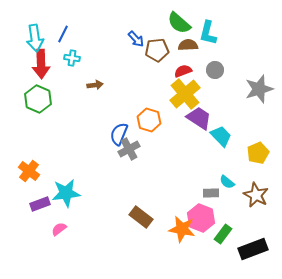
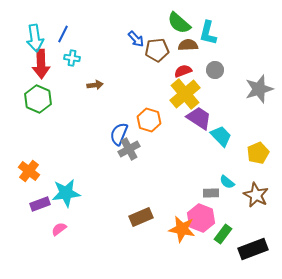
brown rectangle: rotated 60 degrees counterclockwise
